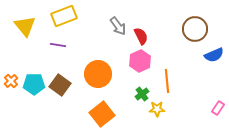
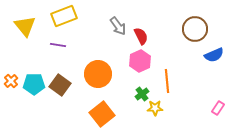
yellow star: moved 2 px left, 1 px up
